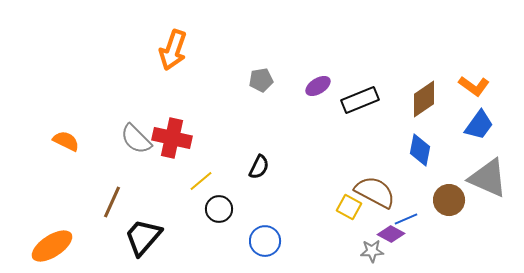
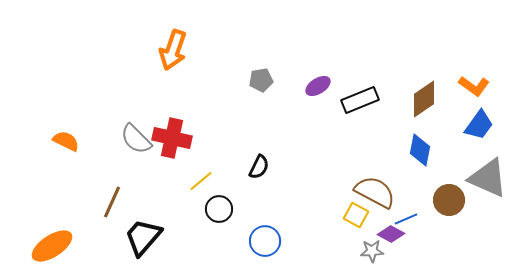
yellow square: moved 7 px right, 8 px down
